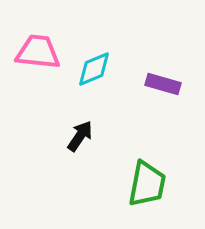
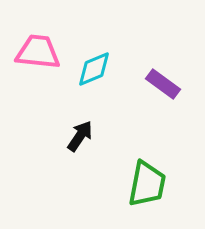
purple rectangle: rotated 20 degrees clockwise
